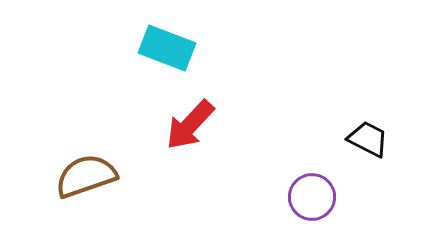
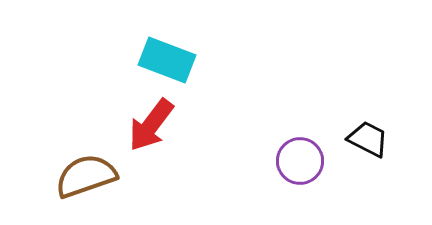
cyan rectangle: moved 12 px down
red arrow: moved 39 px left; rotated 6 degrees counterclockwise
purple circle: moved 12 px left, 36 px up
